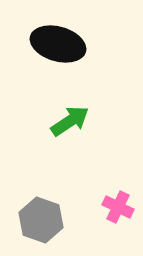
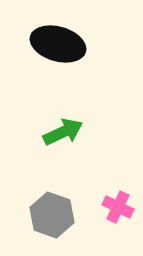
green arrow: moved 7 px left, 11 px down; rotated 9 degrees clockwise
gray hexagon: moved 11 px right, 5 px up
